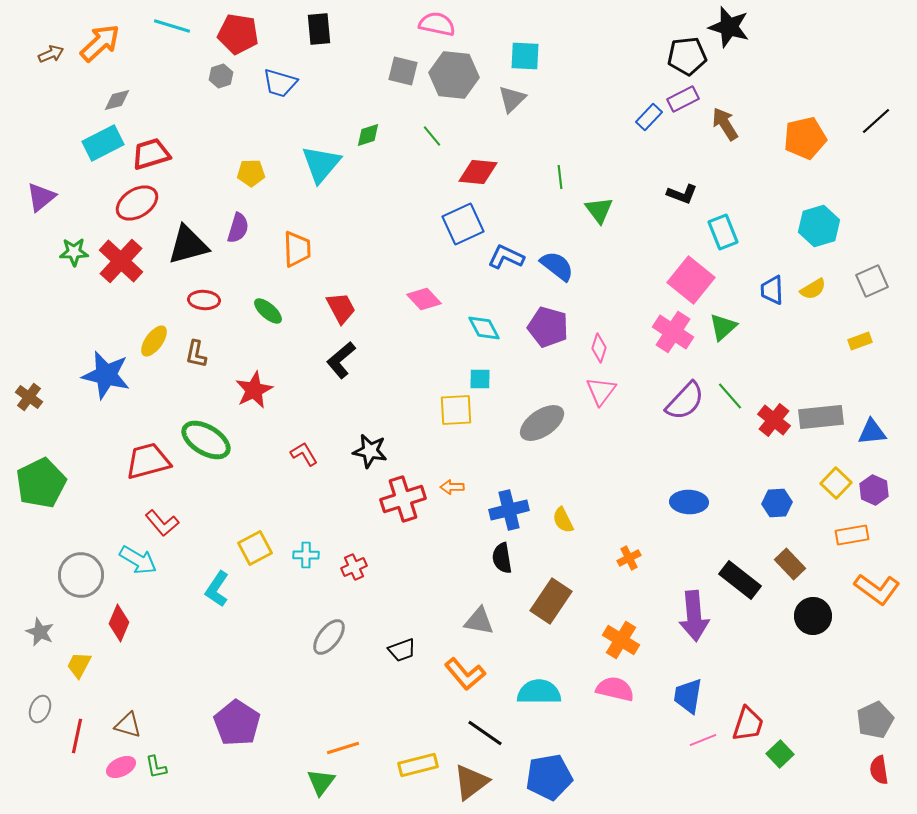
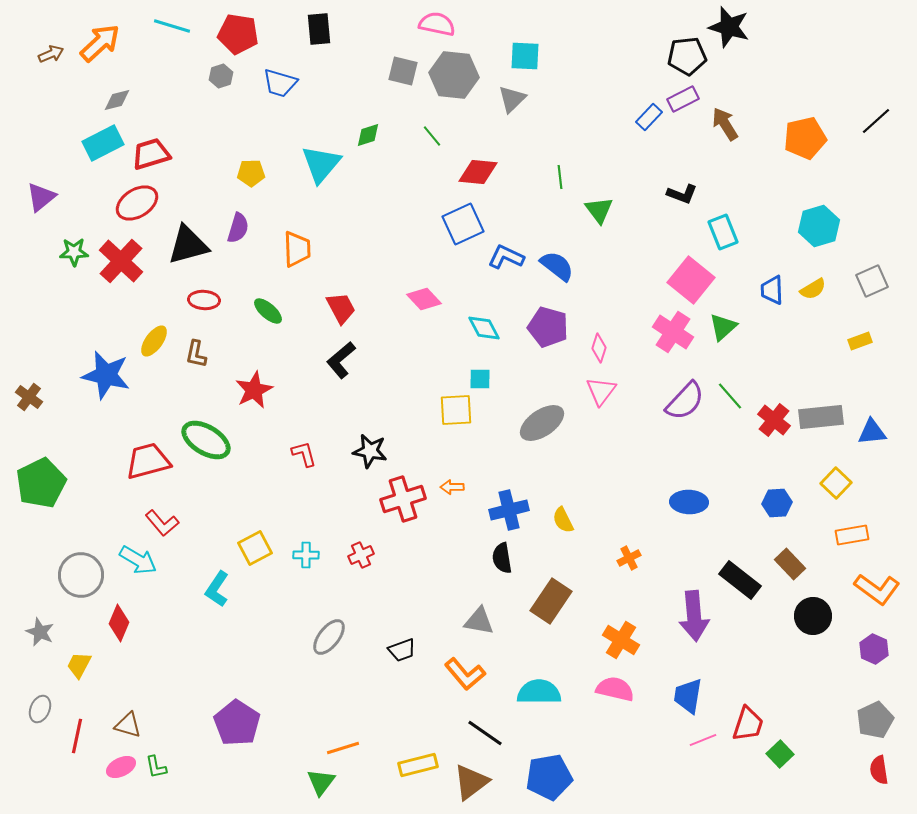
red L-shape at (304, 454): rotated 16 degrees clockwise
purple hexagon at (874, 490): moved 159 px down
red cross at (354, 567): moved 7 px right, 12 px up
